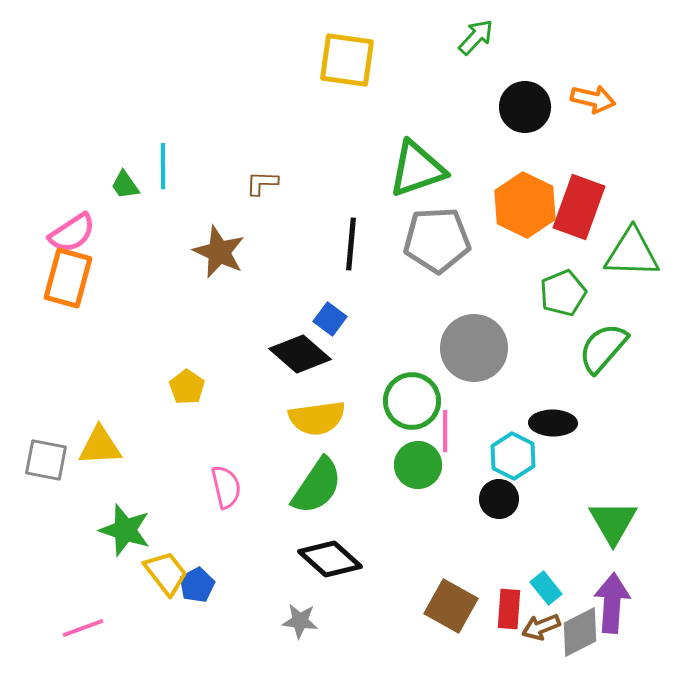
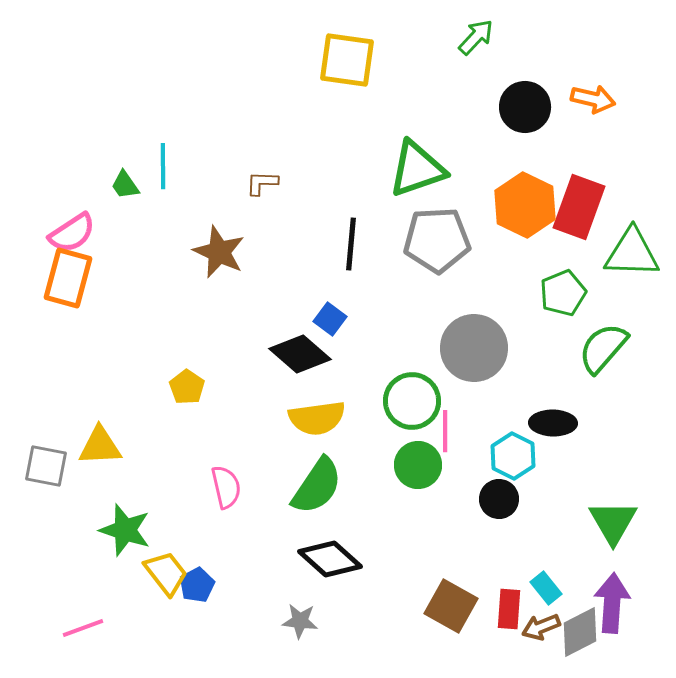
gray square at (46, 460): moved 6 px down
